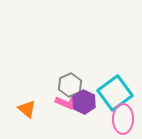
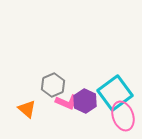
gray hexagon: moved 17 px left
purple hexagon: moved 1 px right, 1 px up
pink ellipse: moved 3 px up; rotated 20 degrees counterclockwise
